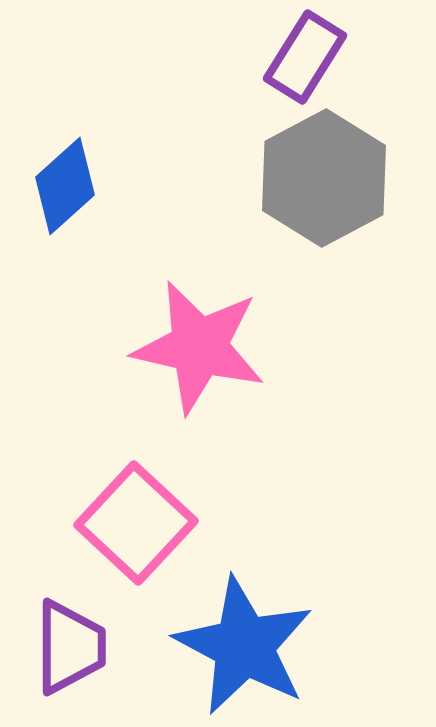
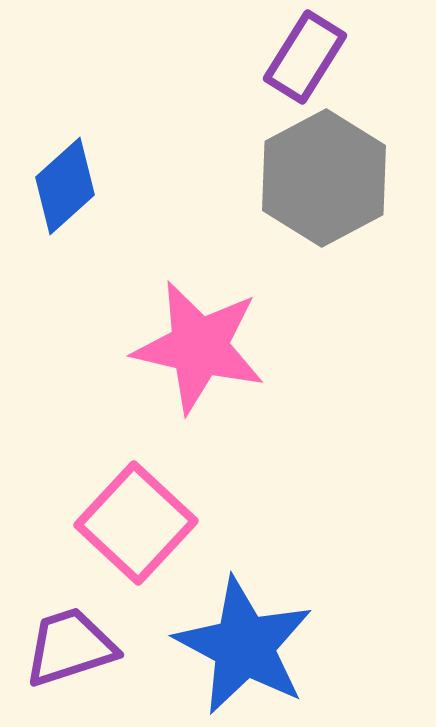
purple trapezoid: rotated 108 degrees counterclockwise
